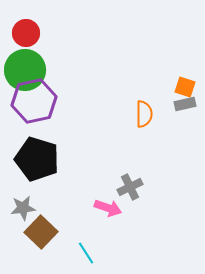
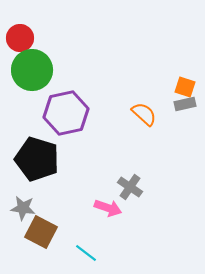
red circle: moved 6 px left, 5 px down
green circle: moved 7 px right
purple hexagon: moved 32 px right, 12 px down
orange semicircle: rotated 48 degrees counterclockwise
gray cross: rotated 30 degrees counterclockwise
gray star: rotated 15 degrees clockwise
brown square: rotated 16 degrees counterclockwise
cyan line: rotated 20 degrees counterclockwise
